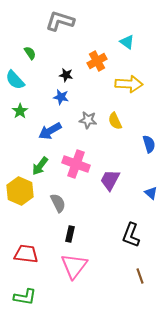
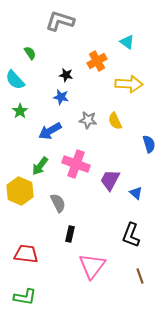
blue triangle: moved 15 px left
pink triangle: moved 18 px right
